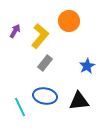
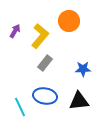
blue star: moved 4 px left, 3 px down; rotated 28 degrees clockwise
